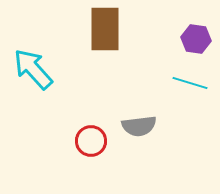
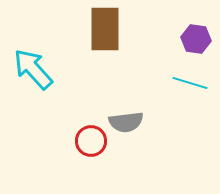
gray semicircle: moved 13 px left, 4 px up
